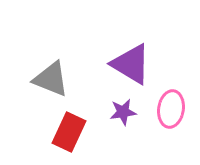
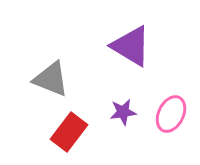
purple triangle: moved 18 px up
pink ellipse: moved 5 px down; rotated 18 degrees clockwise
red rectangle: rotated 12 degrees clockwise
